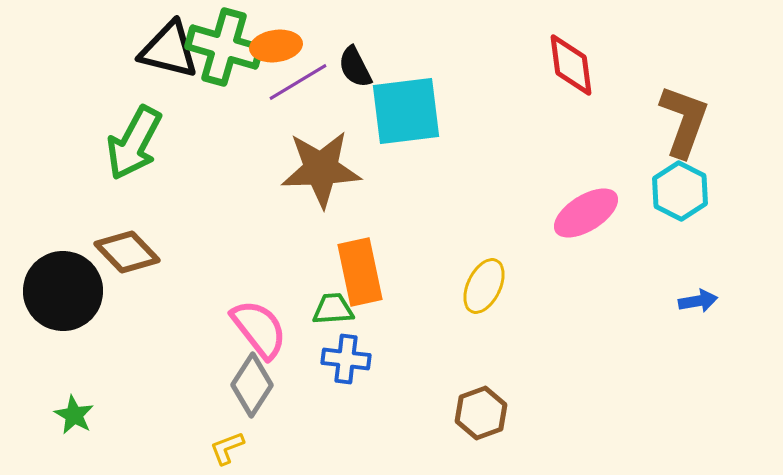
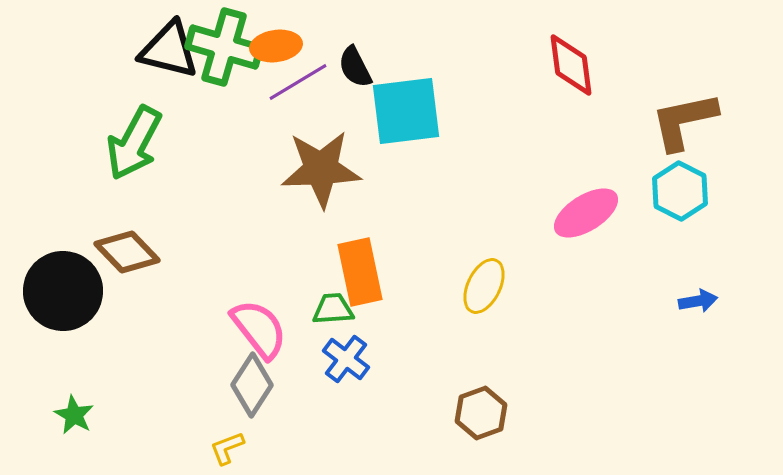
brown L-shape: rotated 122 degrees counterclockwise
blue cross: rotated 30 degrees clockwise
